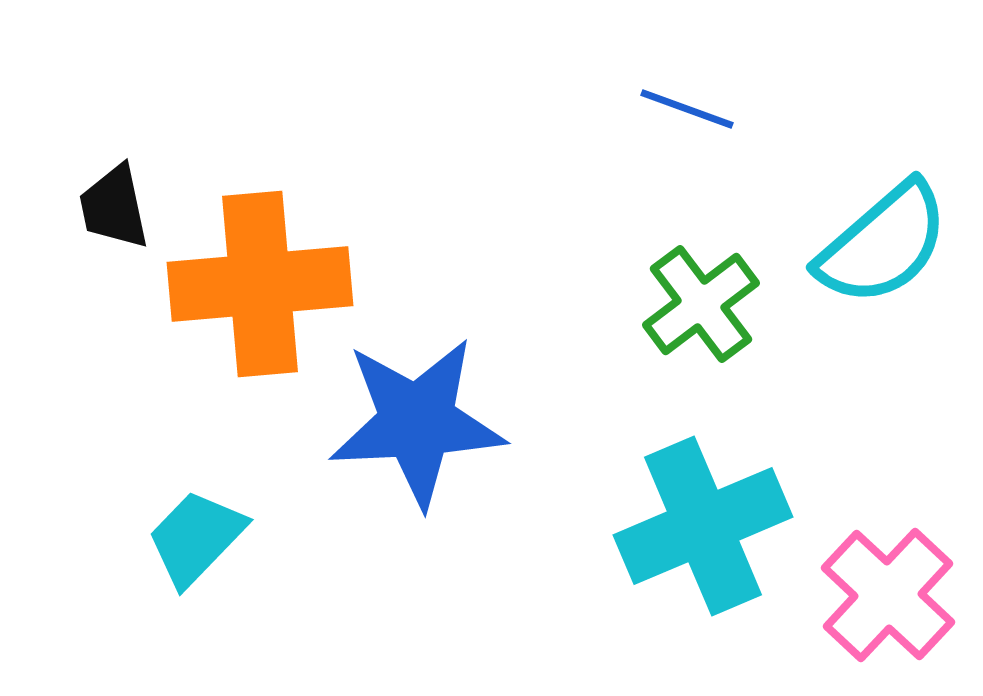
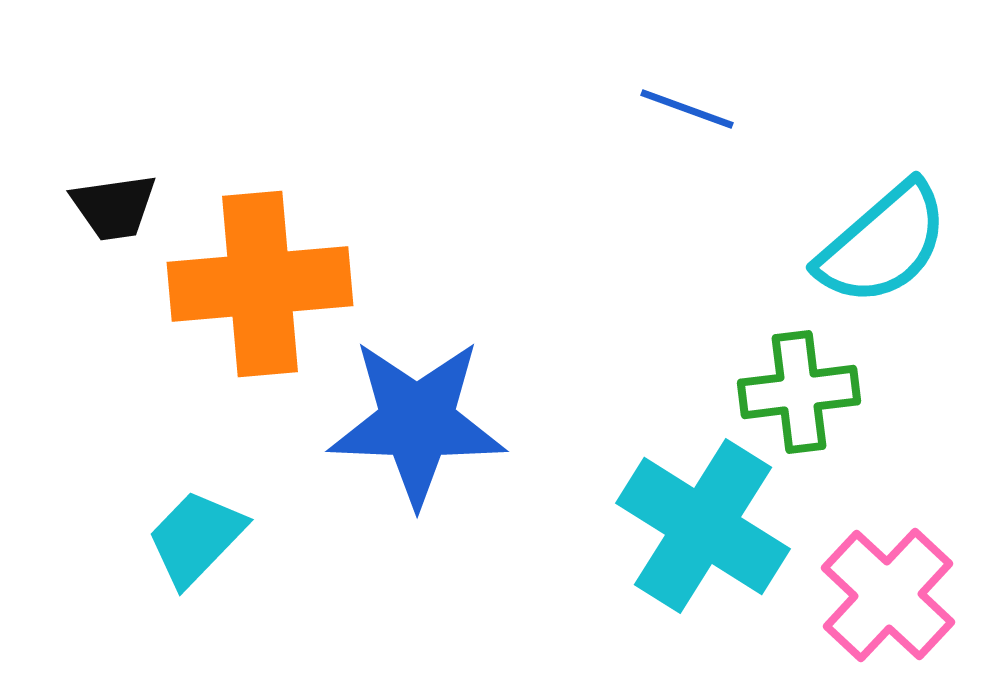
black trapezoid: rotated 86 degrees counterclockwise
green cross: moved 98 px right, 88 px down; rotated 30 degrees clockwise
blue star: rotated 5 degrees clockwise
cyan cross: rotated 35 degrees counterclockwise
